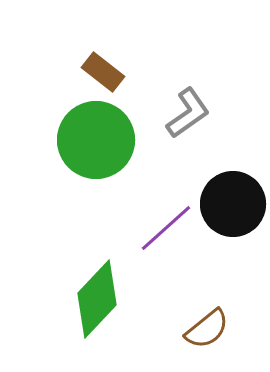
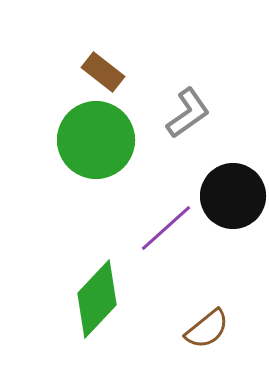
black circle: moved 8 px up
